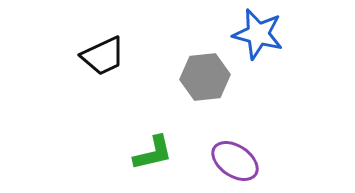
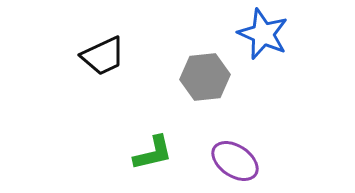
blue star: moved 5 px right; rotated 9 degrees clockwise
